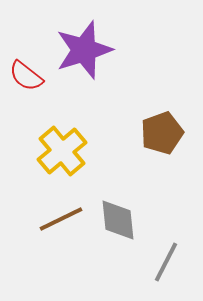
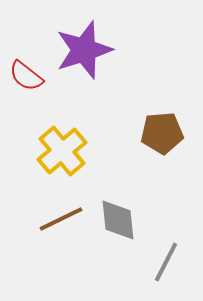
brown pentagon: rotated 15 degrees clockwise
